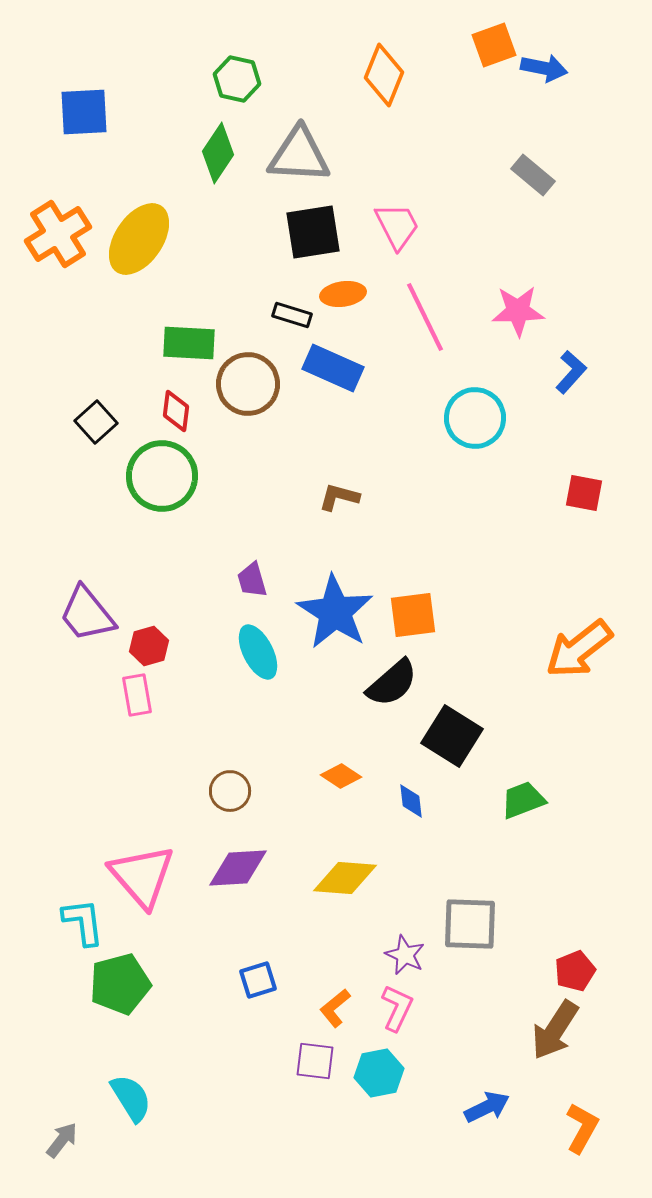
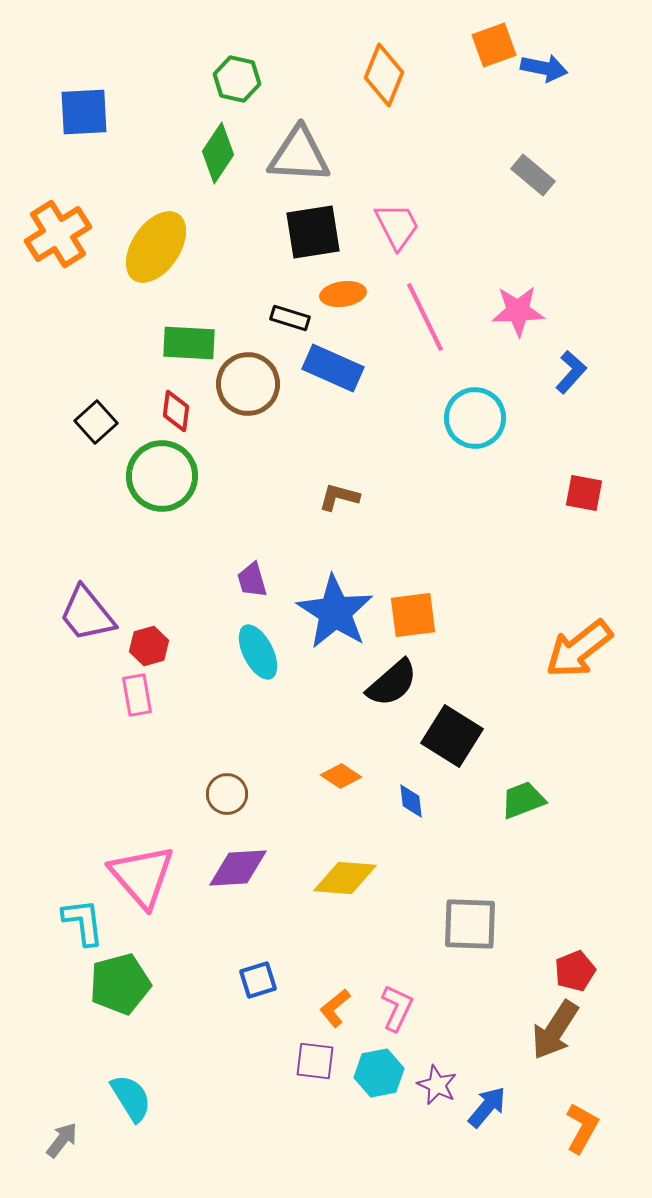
yellow ellipse at (139, 239): moved 17 px right, 8 px down
black rectangle at (292, 315): moved 2 px left, 3 px down
brown circle at (230, 791): moved 3 px left, 3 px down
purple star at (405, 955): moved 32 px right, 130 px down
blue arrow at (487, 1107): rotated 24 degrees counterclockwise
